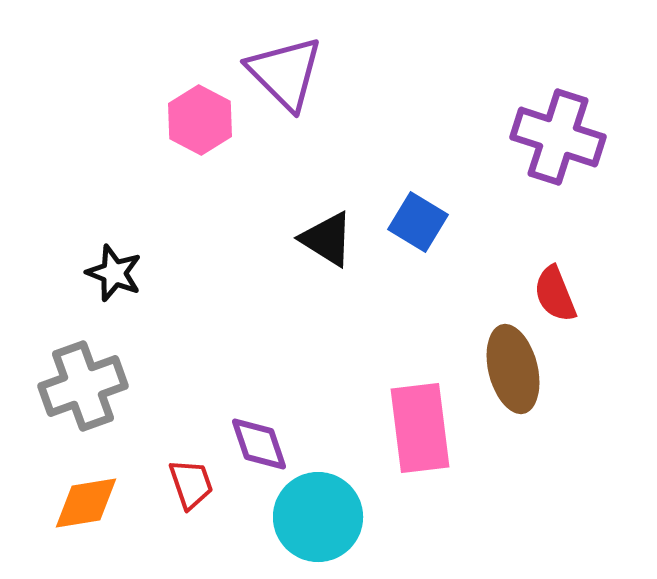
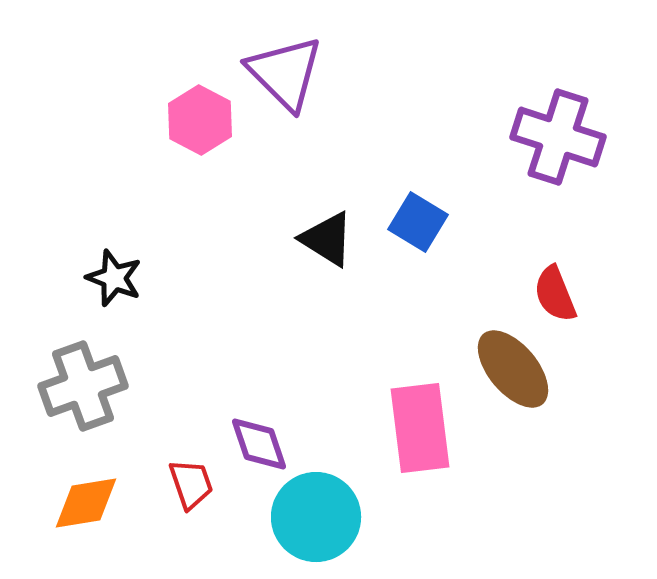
black star: moved 5 px down
brown ellipse: rotated 26 degrees counterclockwise
cyan circle: moved 2 px left
